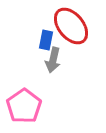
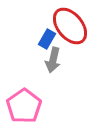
red ellipse: moved 1 px left
blue rectangle: moved 1 px right, 1 px up; rotated 18 degrees clockwise
